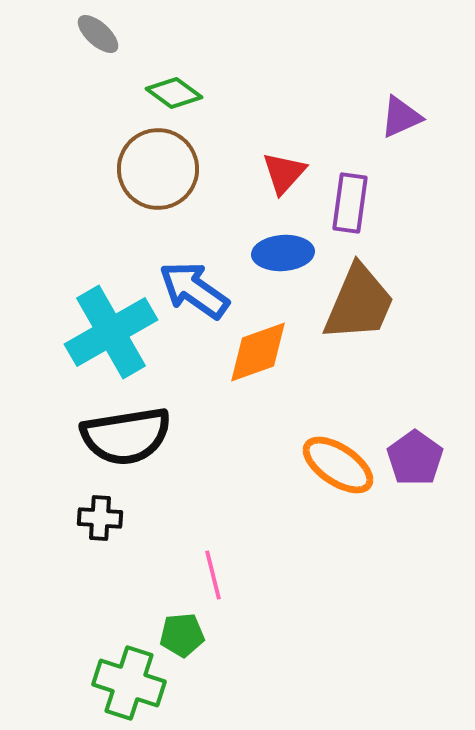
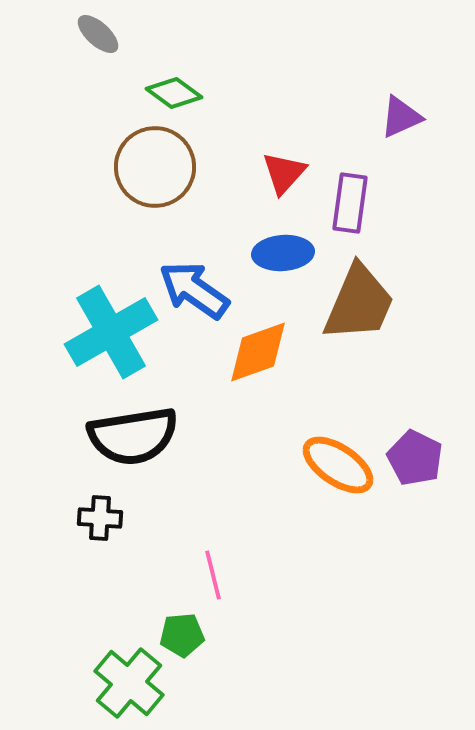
brown circle: moved 3 px left, 2 px up
black semicircle: moved 7 px right
purple pentagon: rotated 10 degrees counterclockwise
green cross: rotated 22 degrees clockwise
